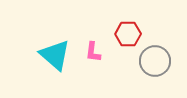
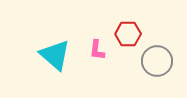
pink L-shape: moved 4 px right, 2 px up
gray circle: moved 2 px right
